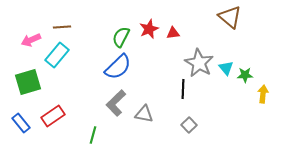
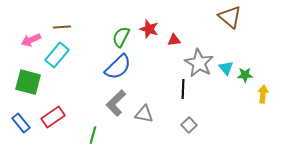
red star: rotated 30 degrees counterclockwise
red triangle: moved 1 px right, 7 px down
green square: rotated 32 degrees clockwise
red rectangle: moved 1 px down
